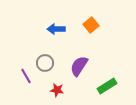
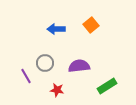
purple semicircle: rotated 50 degrees clockwise
